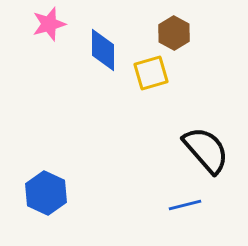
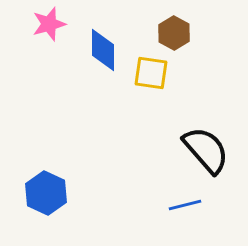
yellow square: rotated 24 degrees clockwise
